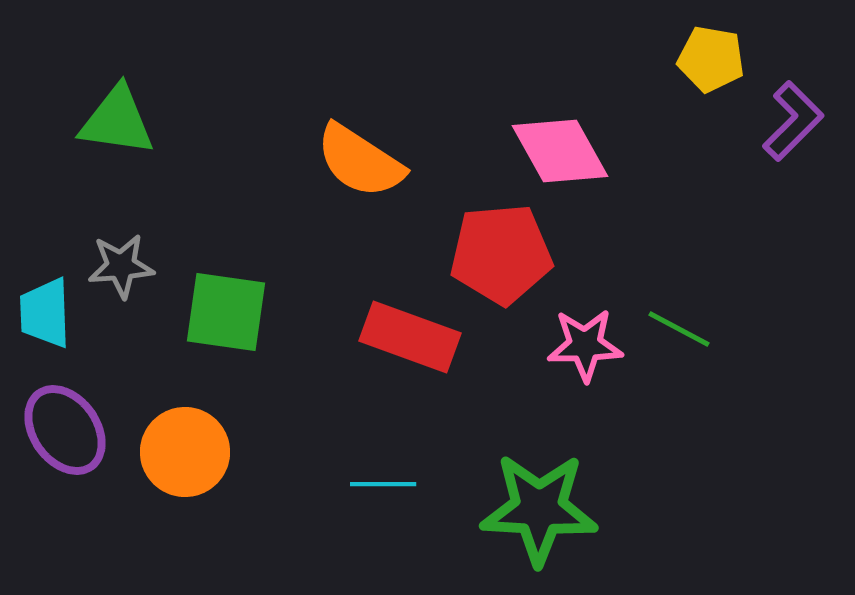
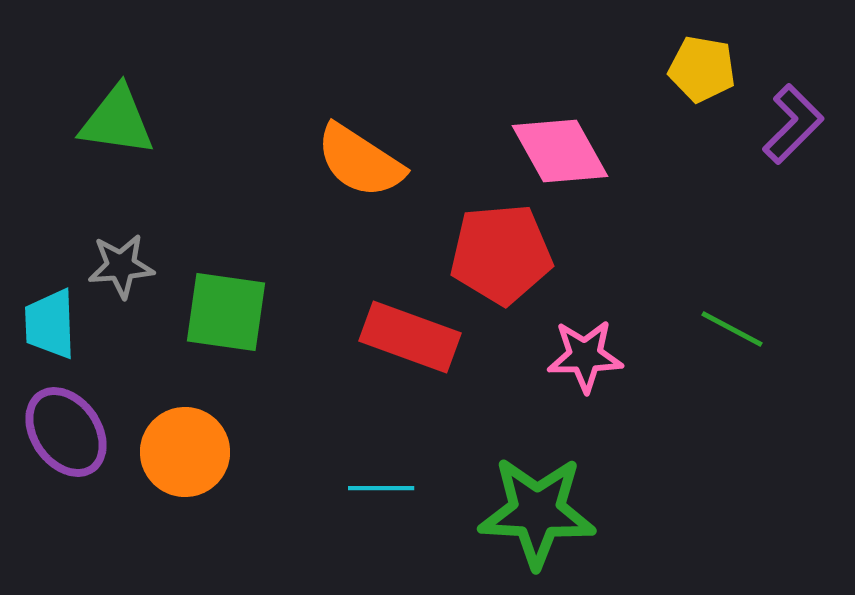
yellow pentagon: moved 9 px left, 10 px down
purple L-shape: moved 3 px down
cyan trapezoid: moved 5 px right, 11 px down
green line: moved 53 px right
pink star: moved 11 px down
purple ellipse: moved 1 px right, 2 px down
cyan line: moved 2 px left, 4 px down
green star: moved 2 px left, 3 px down
